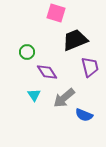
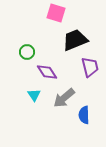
blue semicircle: rotated 66 degrees clockwise
